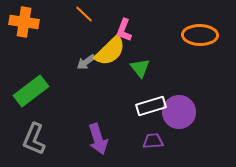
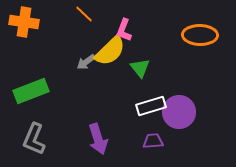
green rectangle: rotated 16 degrees clockwise
